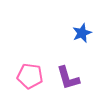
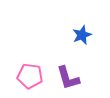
blue star: moved 2 px down
